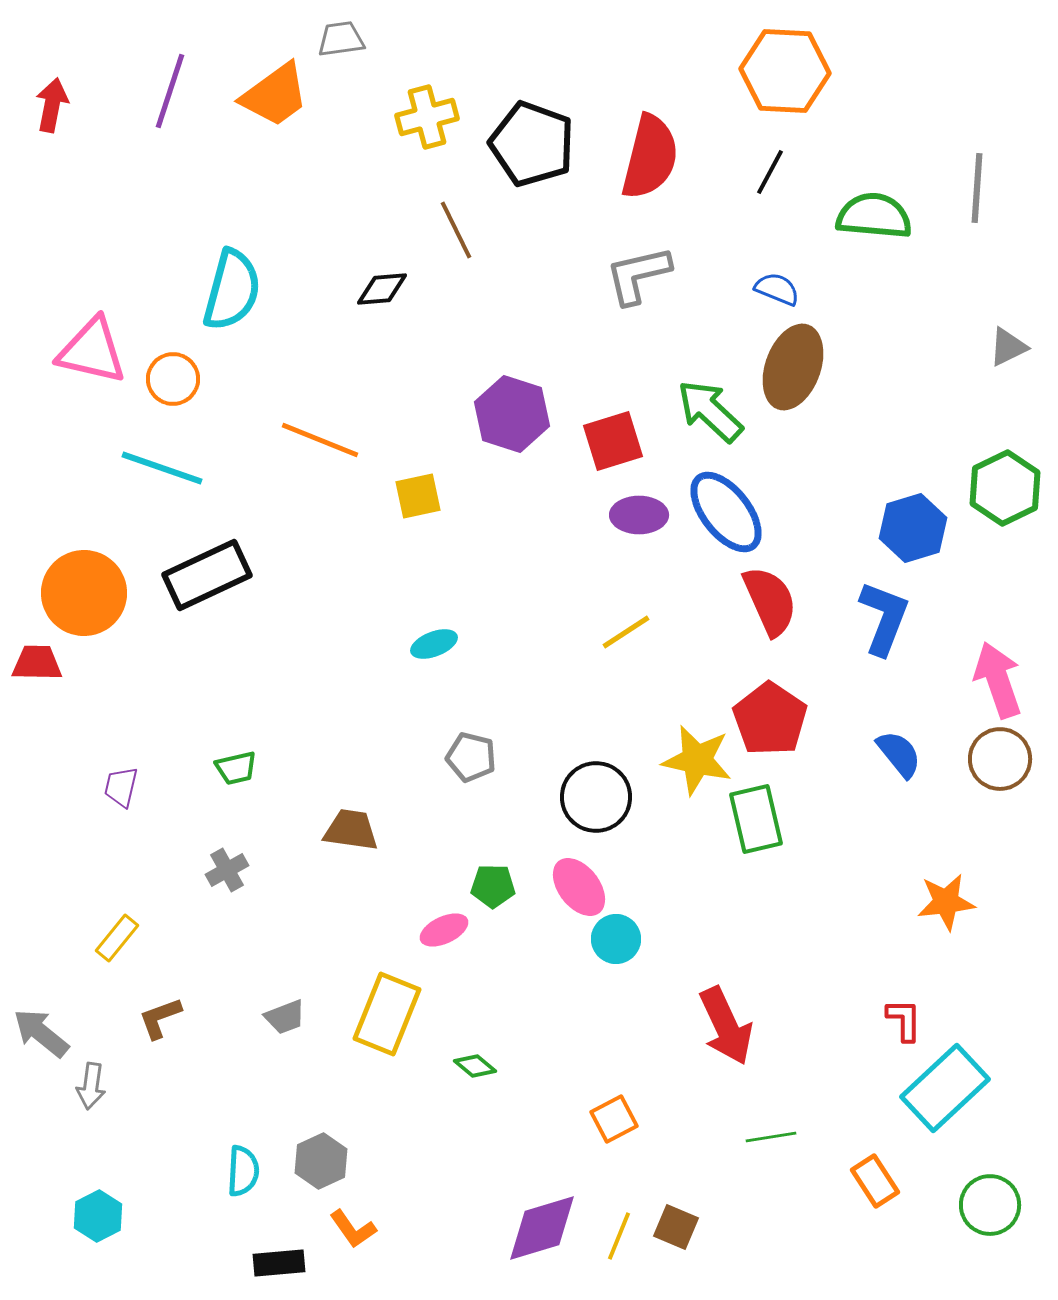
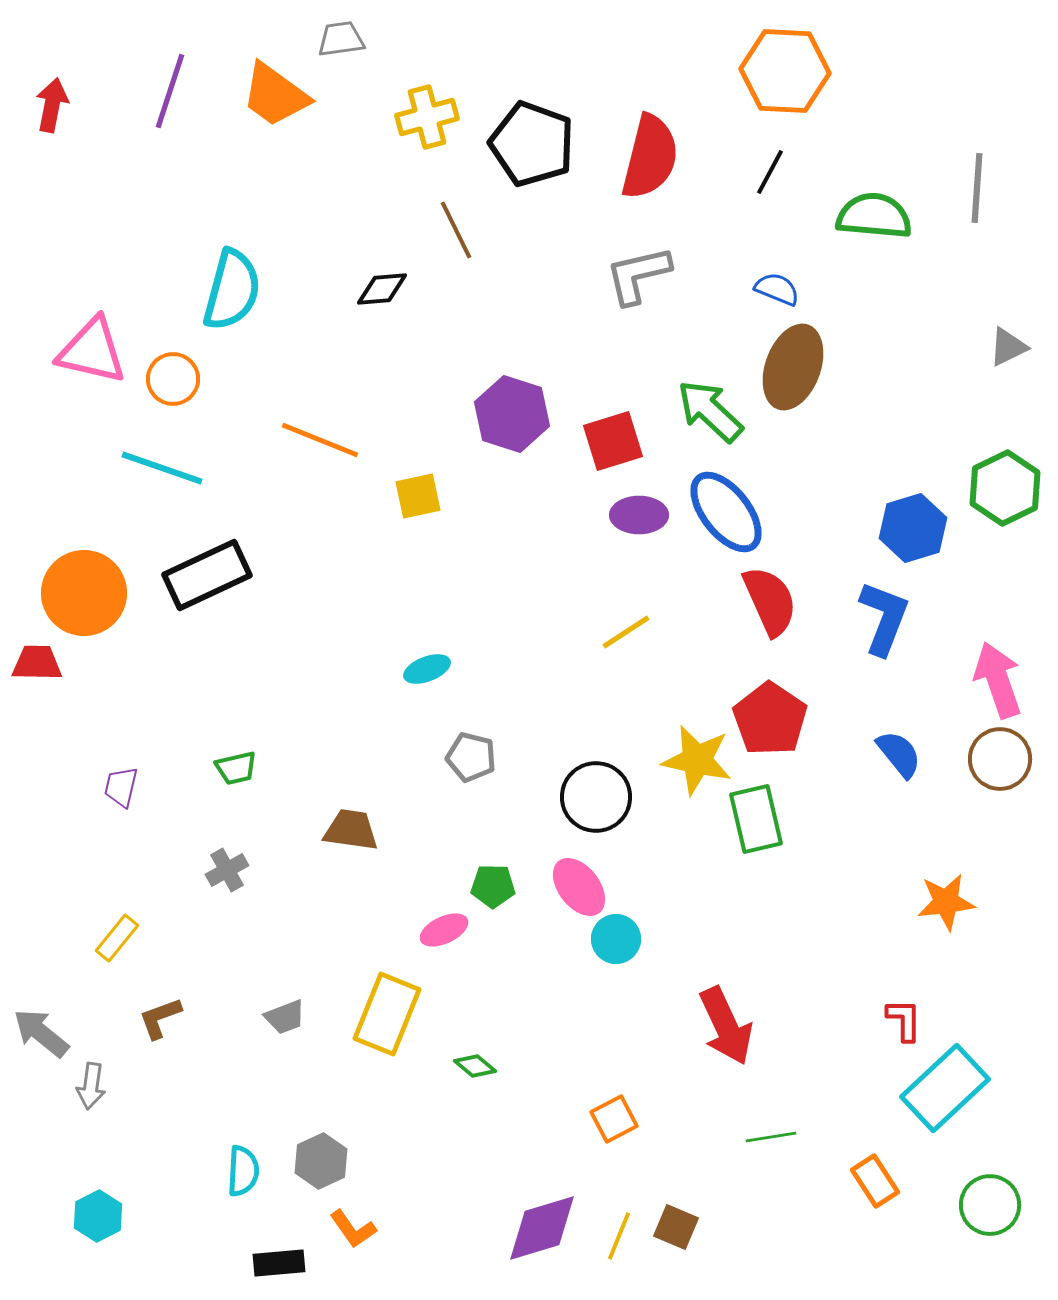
orange trapezoid at (275, 95): rotated 72 degrees clockwise
cyan ellipse at (434, 644): moved 7 px left, 25 px down
